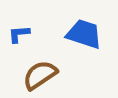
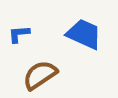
blue trapezoid: rotated 6 degrees clockwise
